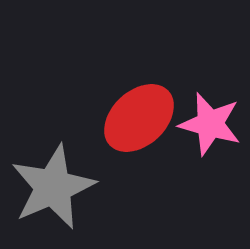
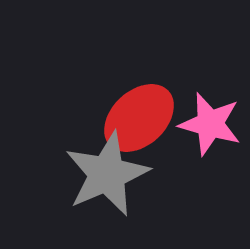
gray star: moved 54 px right, 13 px up
